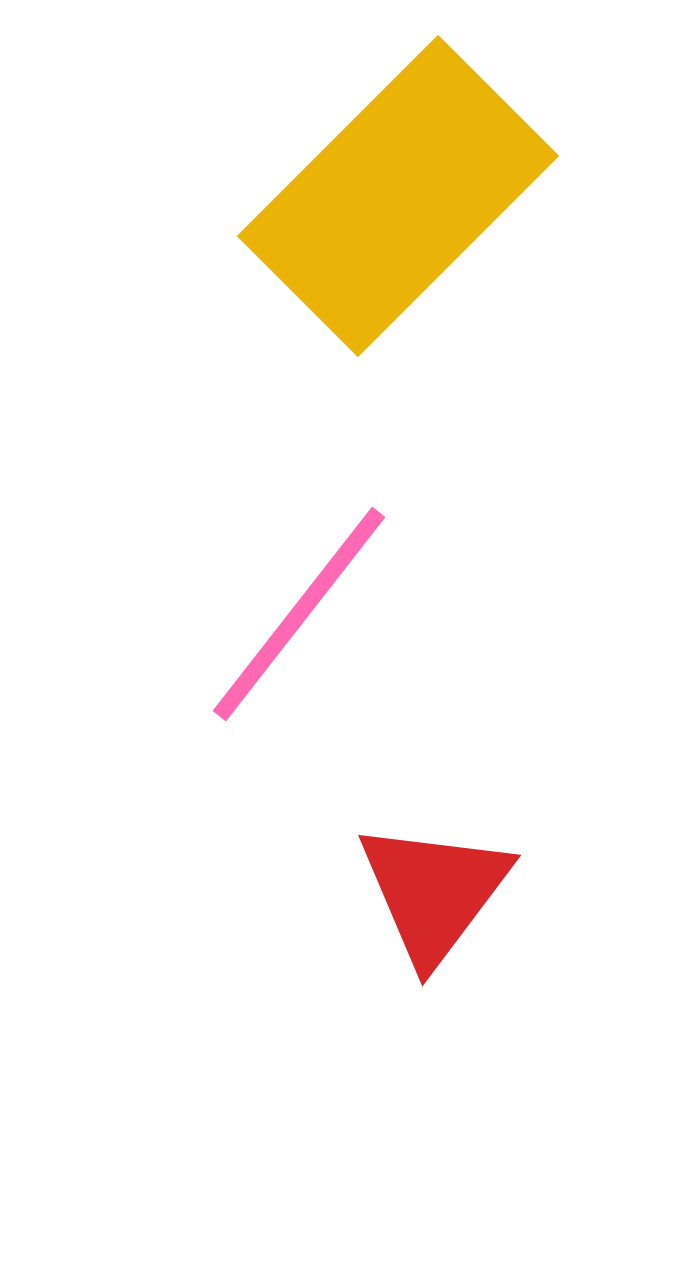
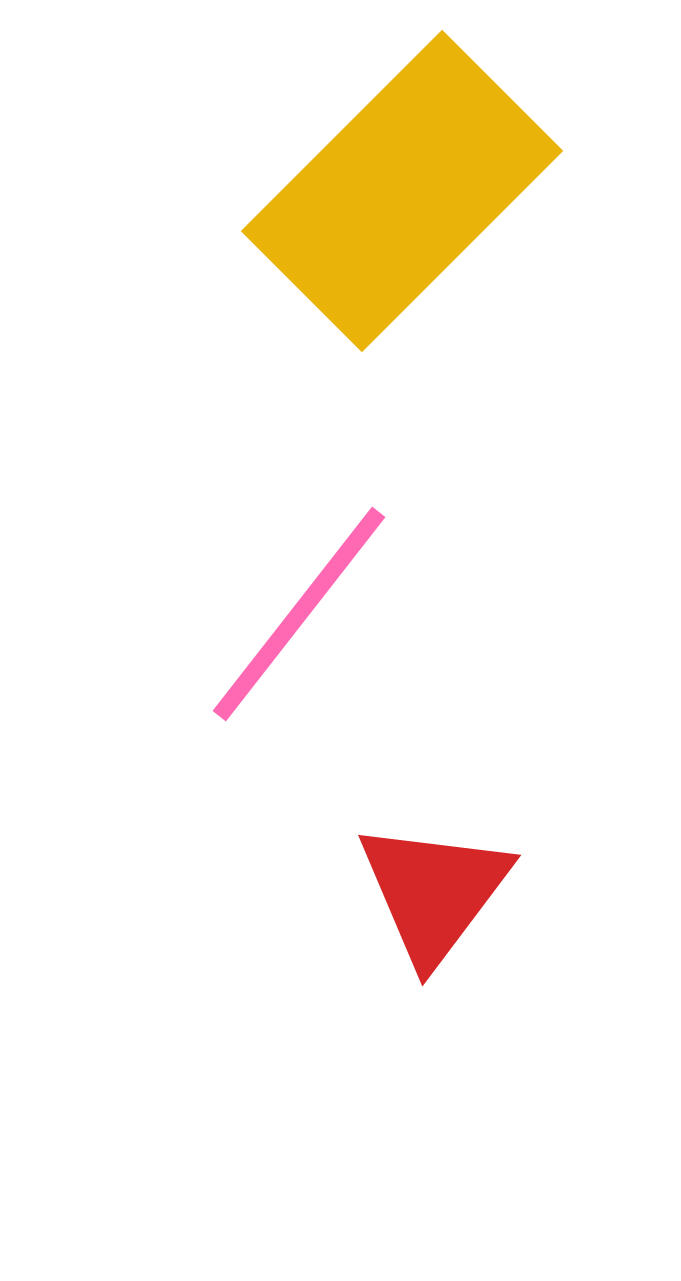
yellow rectangle: moved 4 px right, 5 px up
